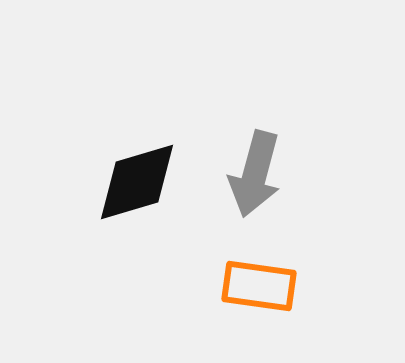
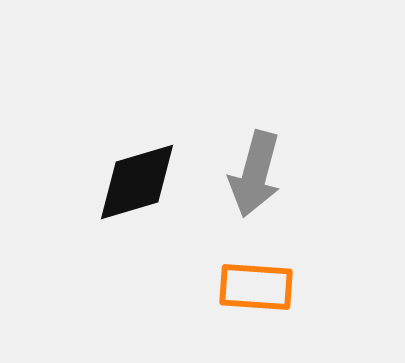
orange rectangle: moved 3 px left, 1 px down; rotated 4 degrees counterclockwise
